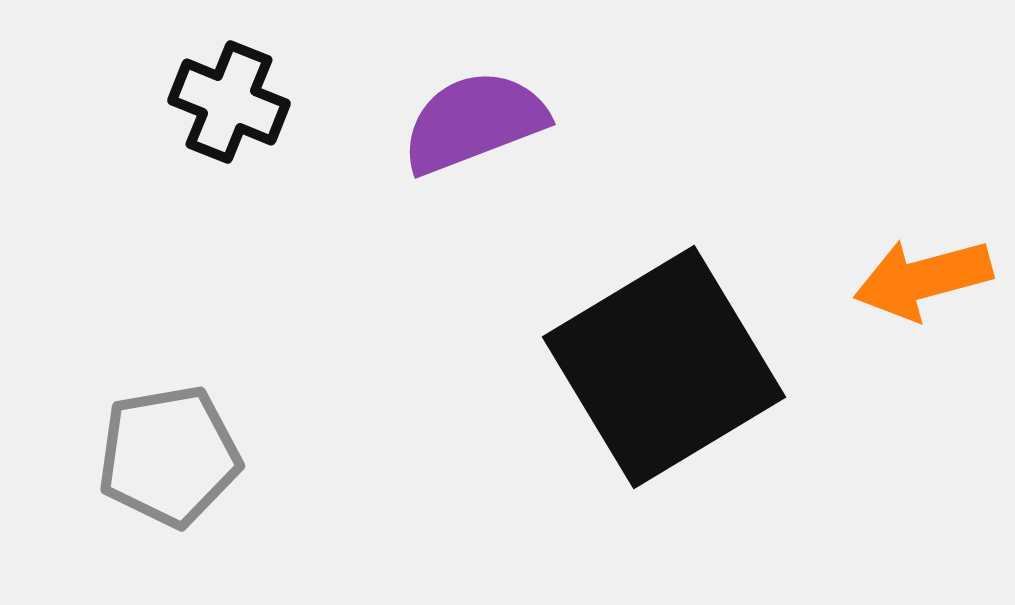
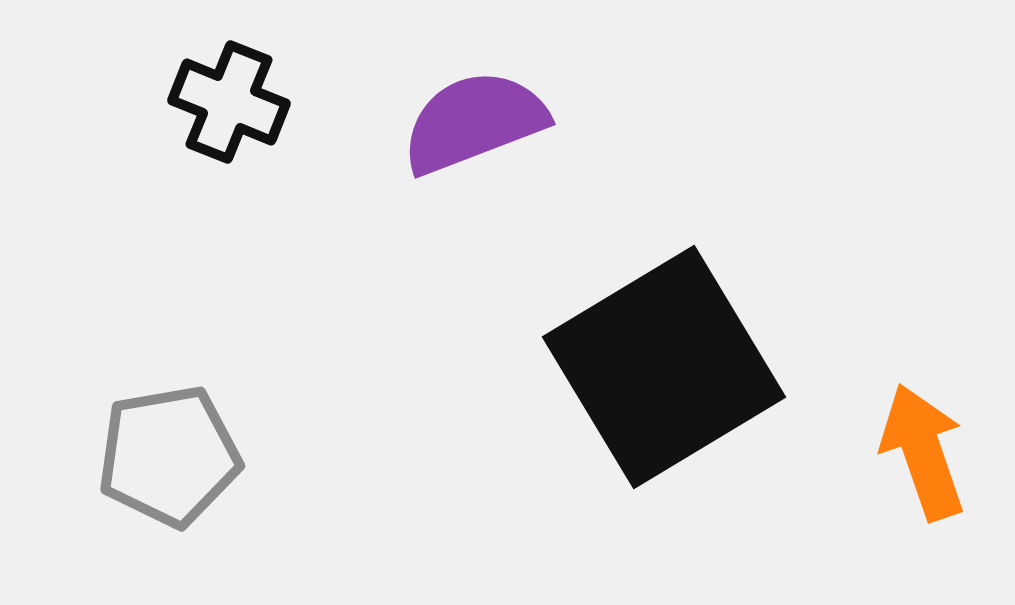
orange arrow: moved 173 px down; rotated 86 degrees clockwise
